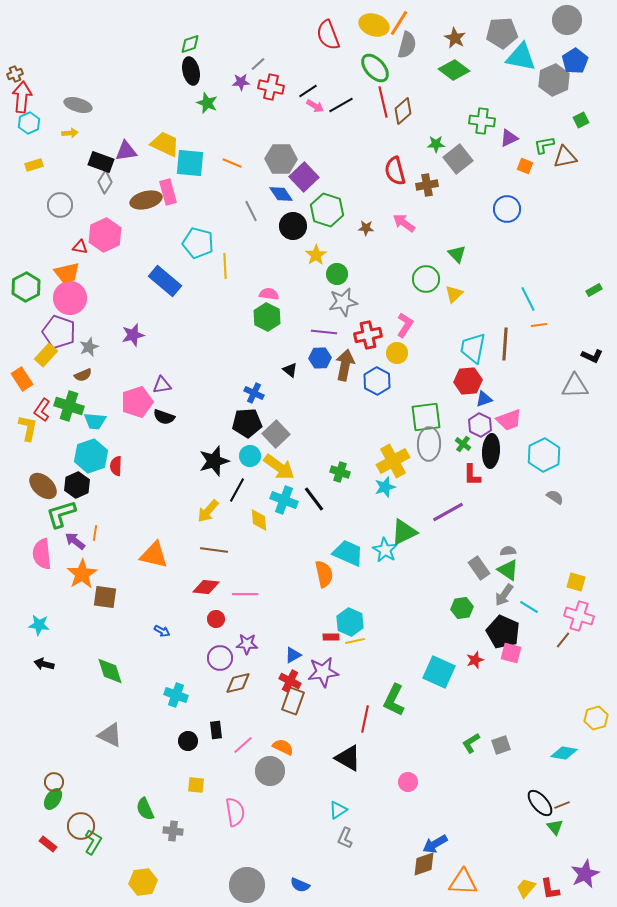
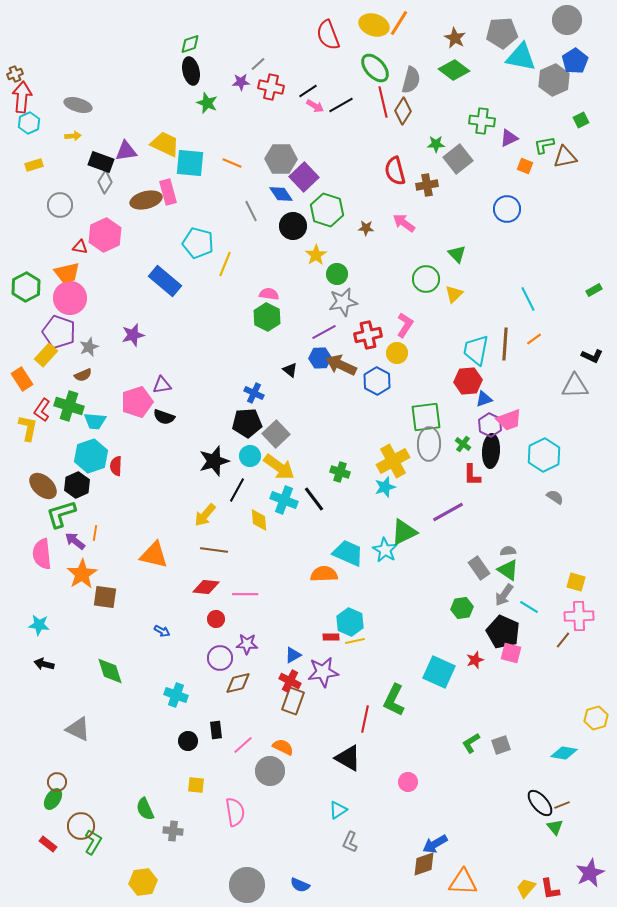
gray semicircle at (407, 45): moved 4 px right, 35 px down
brown diamond at (403, 111): rotated 16 degrees counterclockwise
yellow arrow at (70, 133): moved 3 px right, 3 px down
yellow line at (225, 266): moved 2 px up; rotated 25 degrees clockwise
orange line at (539, 325): moved 5 px left, 14 px down; rotated 28 degrees counterclockwise
purple line at (324, 332): rotated 35 degrees counterclockwise
cyan trapezoid at (473, 348): moved 3 px right, 2 px down
brown arrow at (345, 365): moved 4 px left; rotated 76 degrees counterclockwise
purple hexagon at (480, 425): moved 10 px right
yellow arrow at (208, 511): moved 3 px left, 4 px down
orange semicircle at (324, 574): rotated 80 degrees counterclockwise
pink cross at (579, 616): rotated 20 degrees counterclockwise
gray triangle at (110, 735): moved 32 px left, 6 px up
brown circle at (54, 782): moved 3 px right
gray L-shape at (345, 838): moved 5 px right, 4 px down
purple star at (585, 874): moved 5 px right, 1 px up
